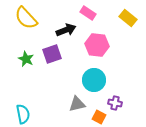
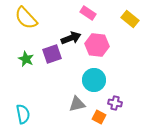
yellow rectangle: moved 2 px right, 1 px down
black arrow: moved 5 px right, 8 px down
